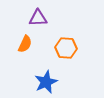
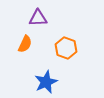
orange hexagon: rotated 15 degrees clockwise
